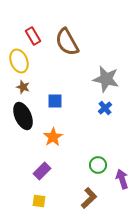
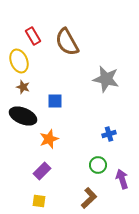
blue cross: moved 4 px right, 26 px down; rotated 24 degrees clockwise
black ellipse: rotated 44 degrees counterclockwise
orange star: moved 4 px left, 2 px down; rotated 12 degrees clockwise
